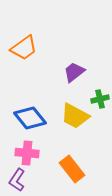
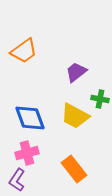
orange trapezoid: moved 3 px down
purple trapezoid: moved 2 px right
green cross: rotated 24 degrees clockwise
blue diamond: rotated 20 degrees clockwise
pink cross: rotated 20 degrees counterclockwise
orange rectangle: moved 2 px right
